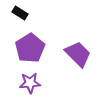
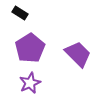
purple star: rotated 20 degrees counterclockwise
